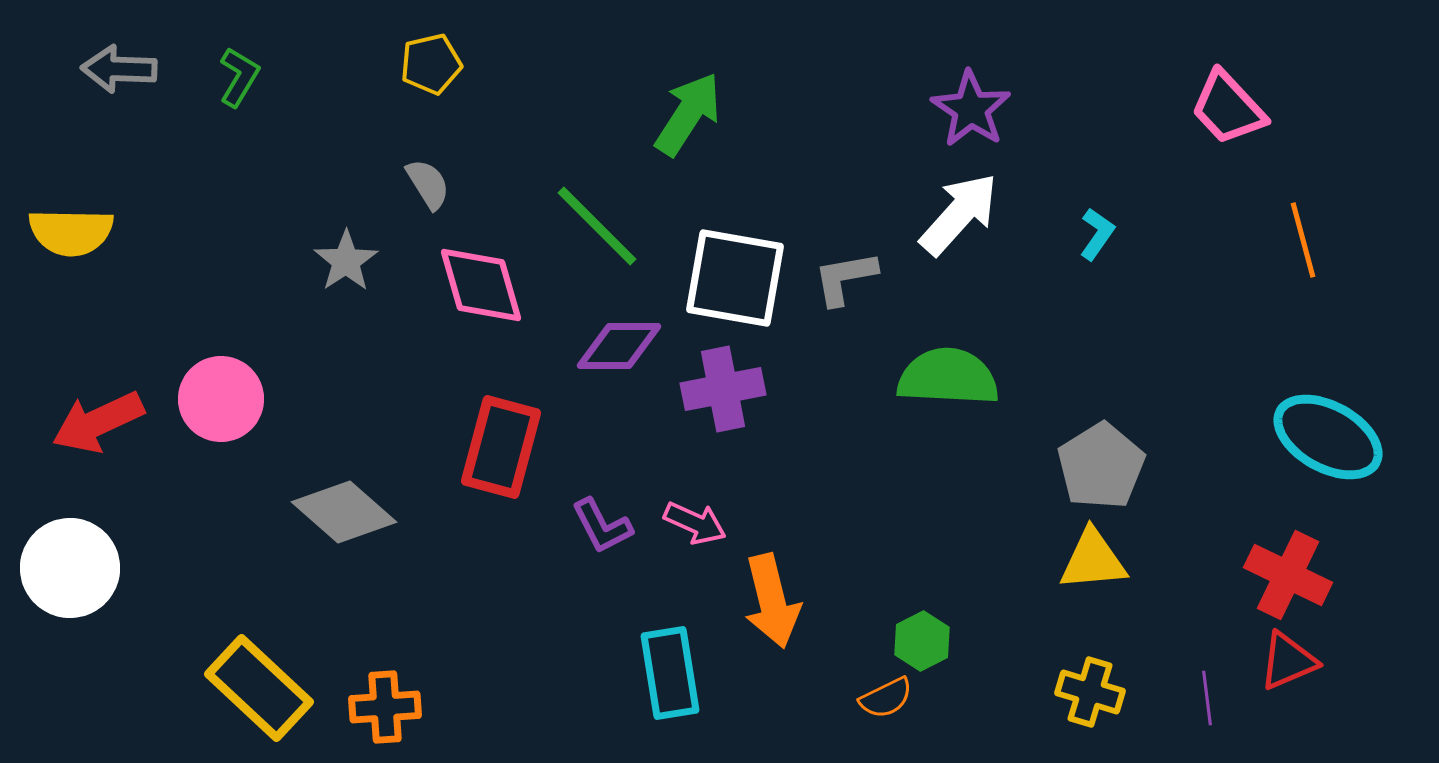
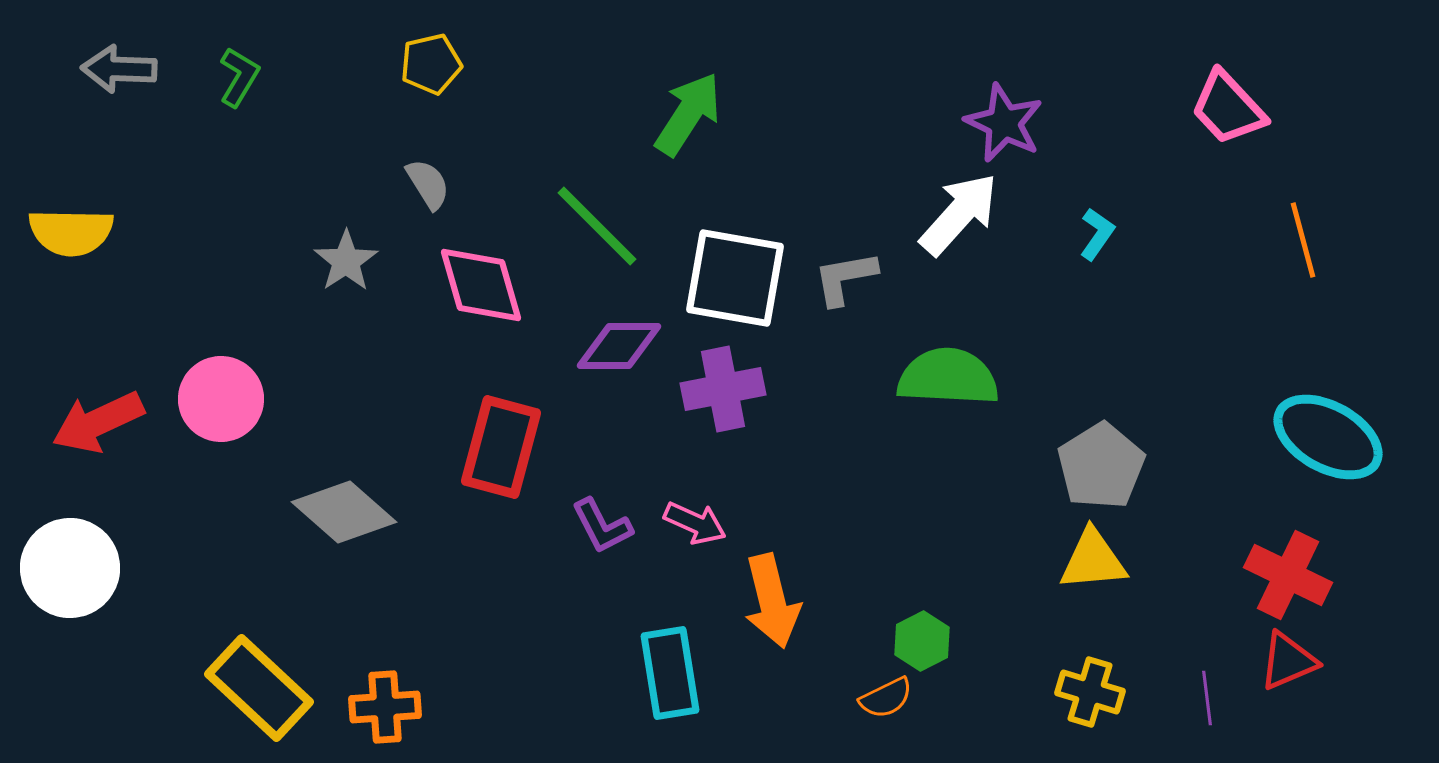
purple star: moved 33 px right, 14 px down; rotated 8 degrees counterclockwise
